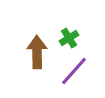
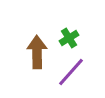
purple line: moved 3 px left, 1 px down
